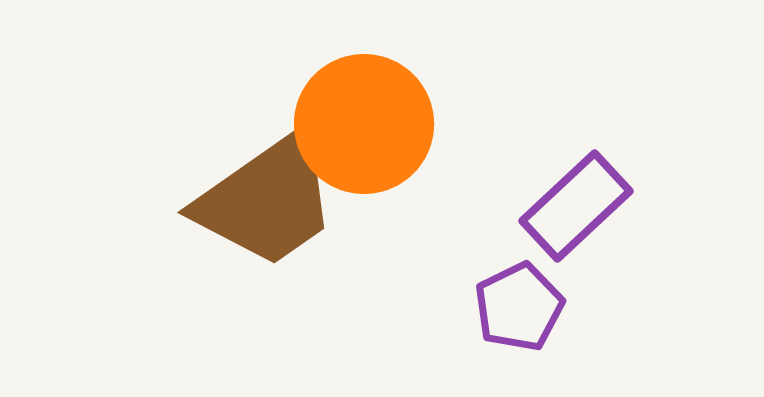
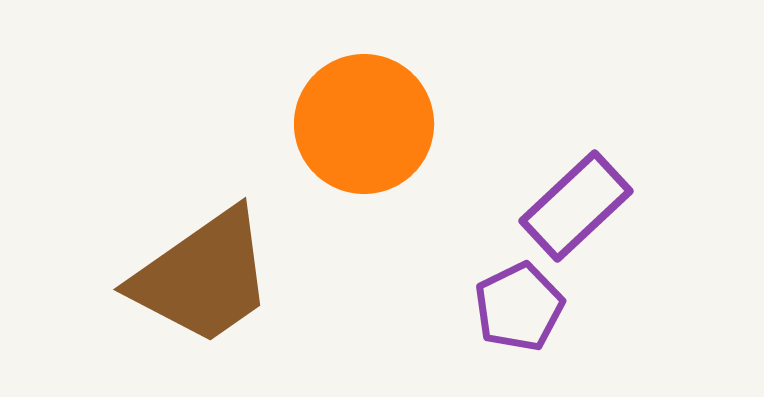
brown trapezoid: moved 64 px left, 77 px down
